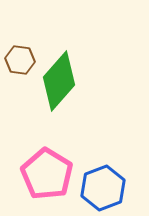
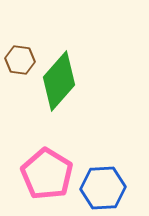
blue hexagon: rotated 18 degrees clockwise
